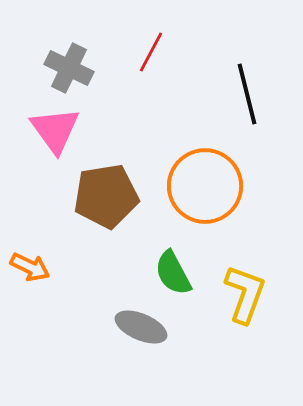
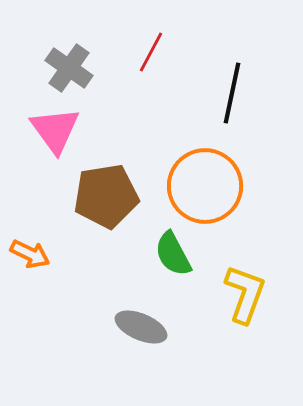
gray cross: rotated 9 degrees clockwise
black line: moved 15 px left, 1 px up; rotated 26 degrees clockwise
orange arrow: moved 13 px up
green semicircle: moved 19 px up
